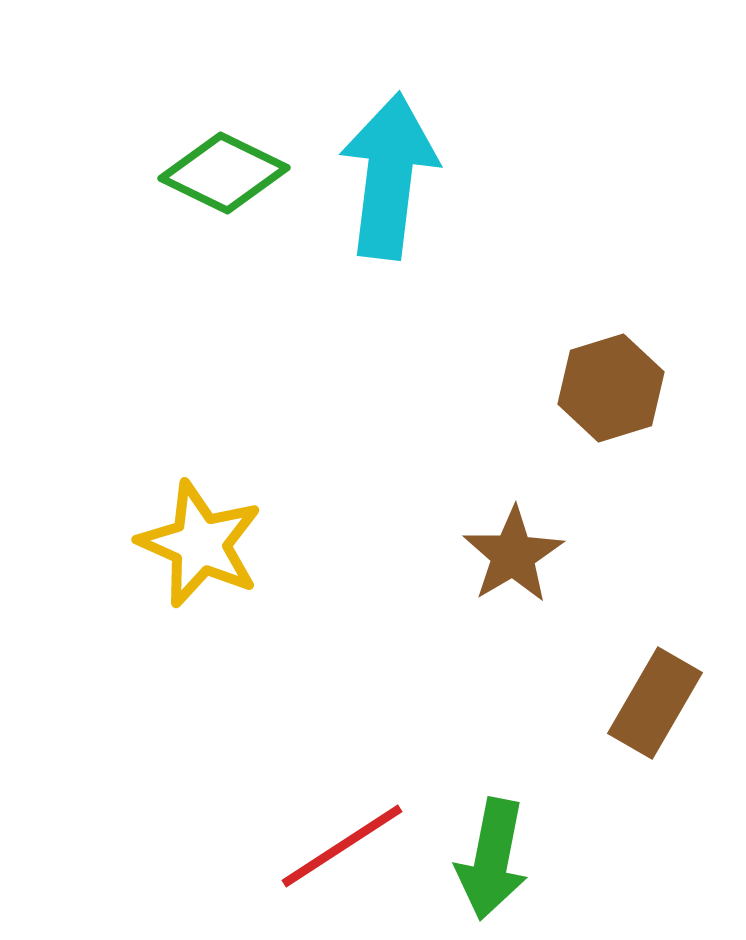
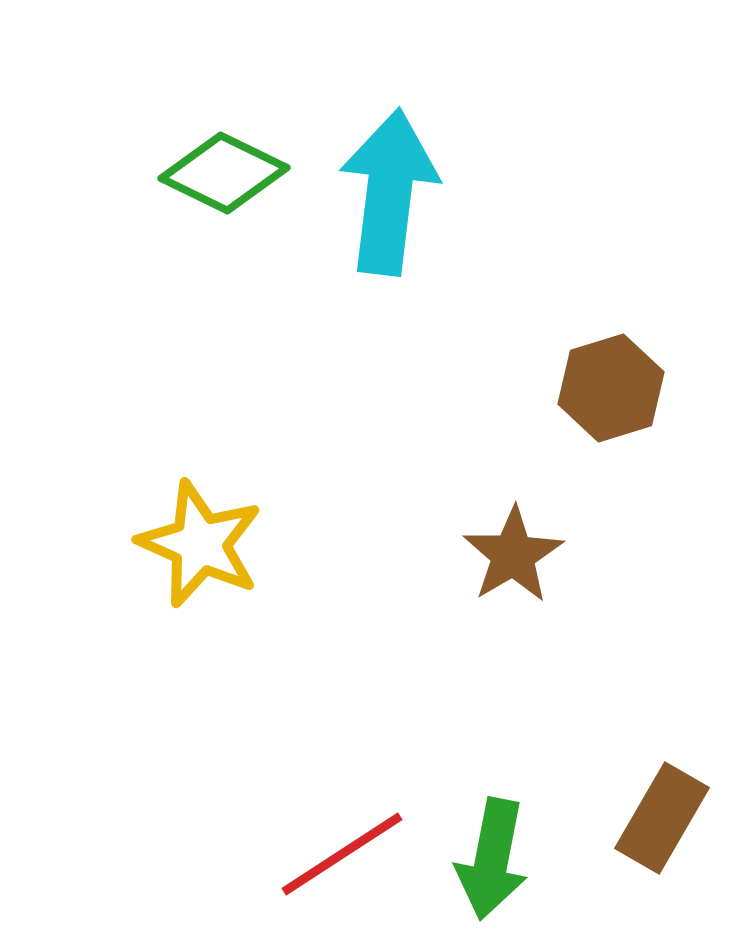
cyan arrow: moved 16 px down
brown rectangle: moved 7 px right, 115 px down
red line: moved 8 px down
